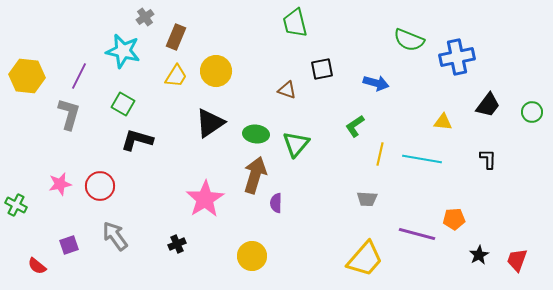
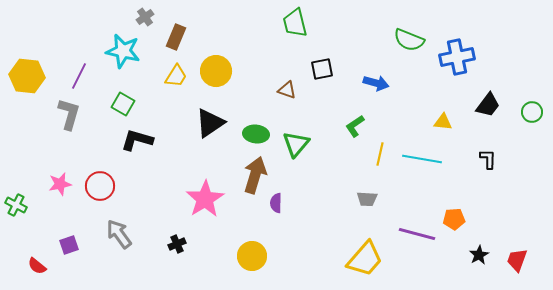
gray arrow at (115, 236): moved 4 px right, 2 px up
